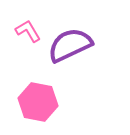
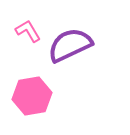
pink hexagon: moved 6 px left, 6 px up; rotated 21 degrees counterclockwise
